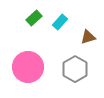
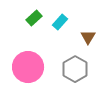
brown triangle: rotated 42 degrees counterclockwise
